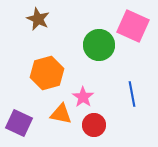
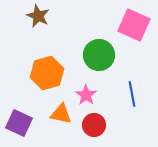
brown star: moved 3 px up
pink square: moved 1 px right, 1 px up
green circle: moved 10 px down
pink star: moved 3 px right, 2 px up
